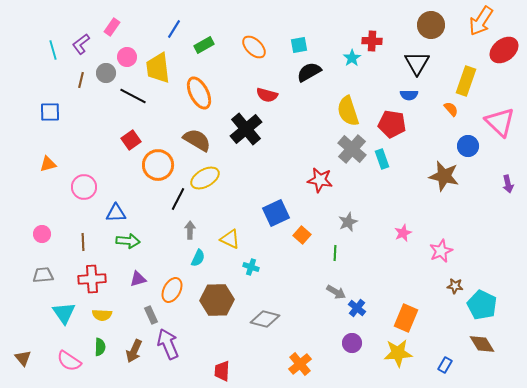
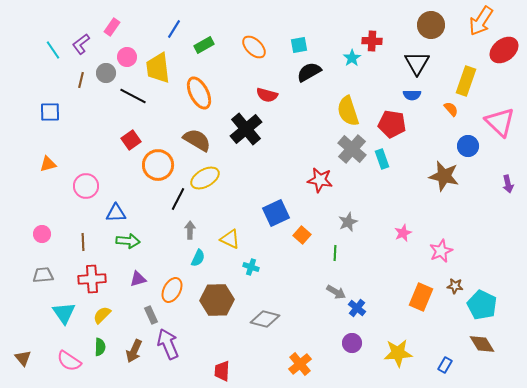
cyan line at (53, 50): rotated 18 degrees counterclockwise
blue semicircle at (409, 95): moved 3 px right
pink circle at (84, 187): moved 2 px right, 1 px up
yellow semicircle at (102, 315): rotated 132 degrees clockwise
orange rectangle at (406, 318): moved 15 px right, 21 px up
